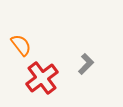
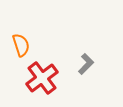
orange semicircle: rotated 20 degrees clockwise
